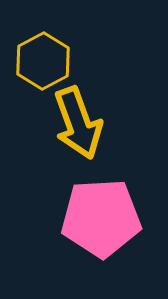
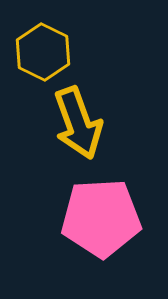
yellow hexagon: moved 9 px up; rotated 6 degrees counterclockwise
